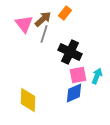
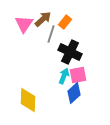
orange rectangle: moved 9 px down
pink triangle: rotated 12 degrees clockwise
gray line: moved 7 px right
cyan arrow: moved 33 px left
blue diamond: rotated 20 degrees counterclockwise
